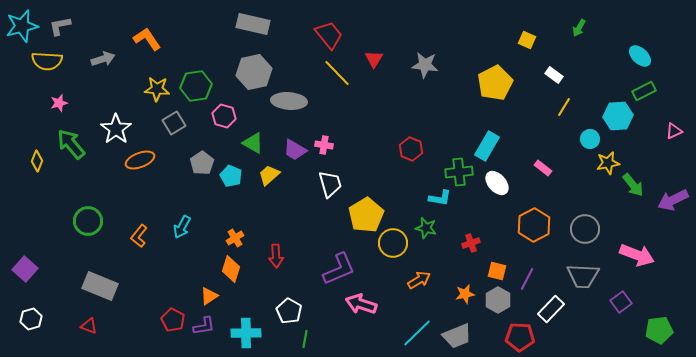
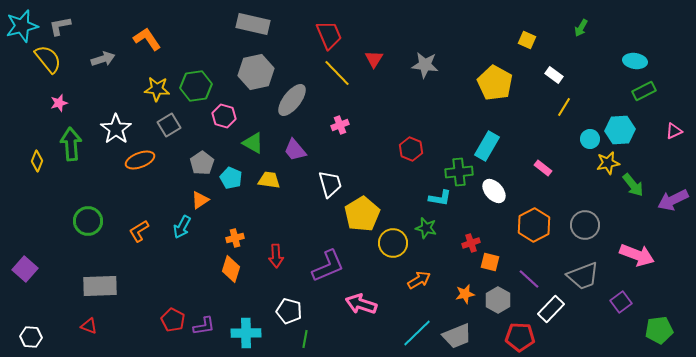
green arrow at (579, 28): moved 2 px right
red trapezoid at (329, 35): rotated 16 degrees clockwise
cyan ellipse at (640, 56): moved 5 px left, 5 px down; rotated 35 degrees counterclockwise
yellow semicircle at (47, 61): moved 1 px right, 2 px up; rotated 132 degrees counterclockwise
gray hexagon at (254, 72): moved 2 px right
yellow pentagon at (495, 83): rotated 16 degrees counterclockwise
gray ellipse at (289, 101): moved 3 px right, 1 px up; rotated 56 degrees counterclockwise
cyan hexagon at (618, 116): moved 2 px right, 14 px down
gray square at (174, 123): moved 5 px left, 2 px down
green arrow at (71, 144): rotated 36 degrees clockwise
pink cross at (324, 145): moved 16 px right, 20 px up; rotated 30 degrees counterclockwise
purple trapezoid at (295, 150): rotated 20 degrees clockwise
yellow trapezoid at (269, 175): moved 5 px down; rotated 50 degrees clockwise
cyan pentagon at (231, 176): moved 2 px down
white ellipse at (497, 183): moved 3 px left, 8 px down
yellow pentagon at (366, 215): moved 4 px left, 1 px up
gray circle at (585, 229): moved 4 px up
orange L-shape at (139, 236): moved 5 px up; rotated 20 degrees clockwise
orange cross at (235, 238): rotated 18 degrees clockwise
purple L-shape at (339, 269): moved 11 px left, 3 px up
orange square at (497, 271): moved 7 px left, 9 px up
gray trapezoid at (583, 276): rotated 24 degrees counterclockwise
purple line at (527, 279): moved 2 px right; rotated 75 degrees counterclockwise
gray rectangle at (100, 286): rotated 24 degrees counterclockwise
orange triangle at (209, 296): moved 9 px left, 96 px up
white pentagon at (289, 311): rotated 15 degrees counterclockwise
white hexagon at (31, 319): moved 18 px down; rotated 20 degrees clockwise
